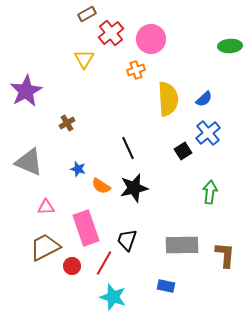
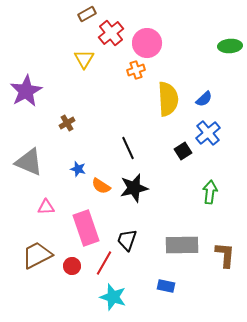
pink circle: moved 4 px left, 4 px down
brown trapezoid: moved 8 px left, 8 px down
